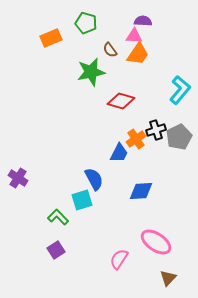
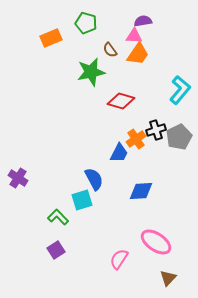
purple semicircle: rotated 12 degrees counterclockwise
